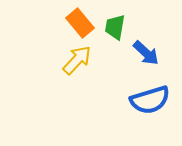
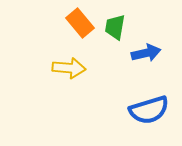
blue arrow: rotated 56 degrees counterclockwise
yellow arrow: moved 8 px left, 8 px down; rotated 52 degrees clockwise
blue semicircle: moved 1 px left, 10 px down
